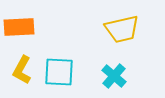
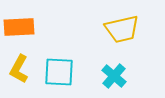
yellow L-shape: moved 3 px left, 1 px up
